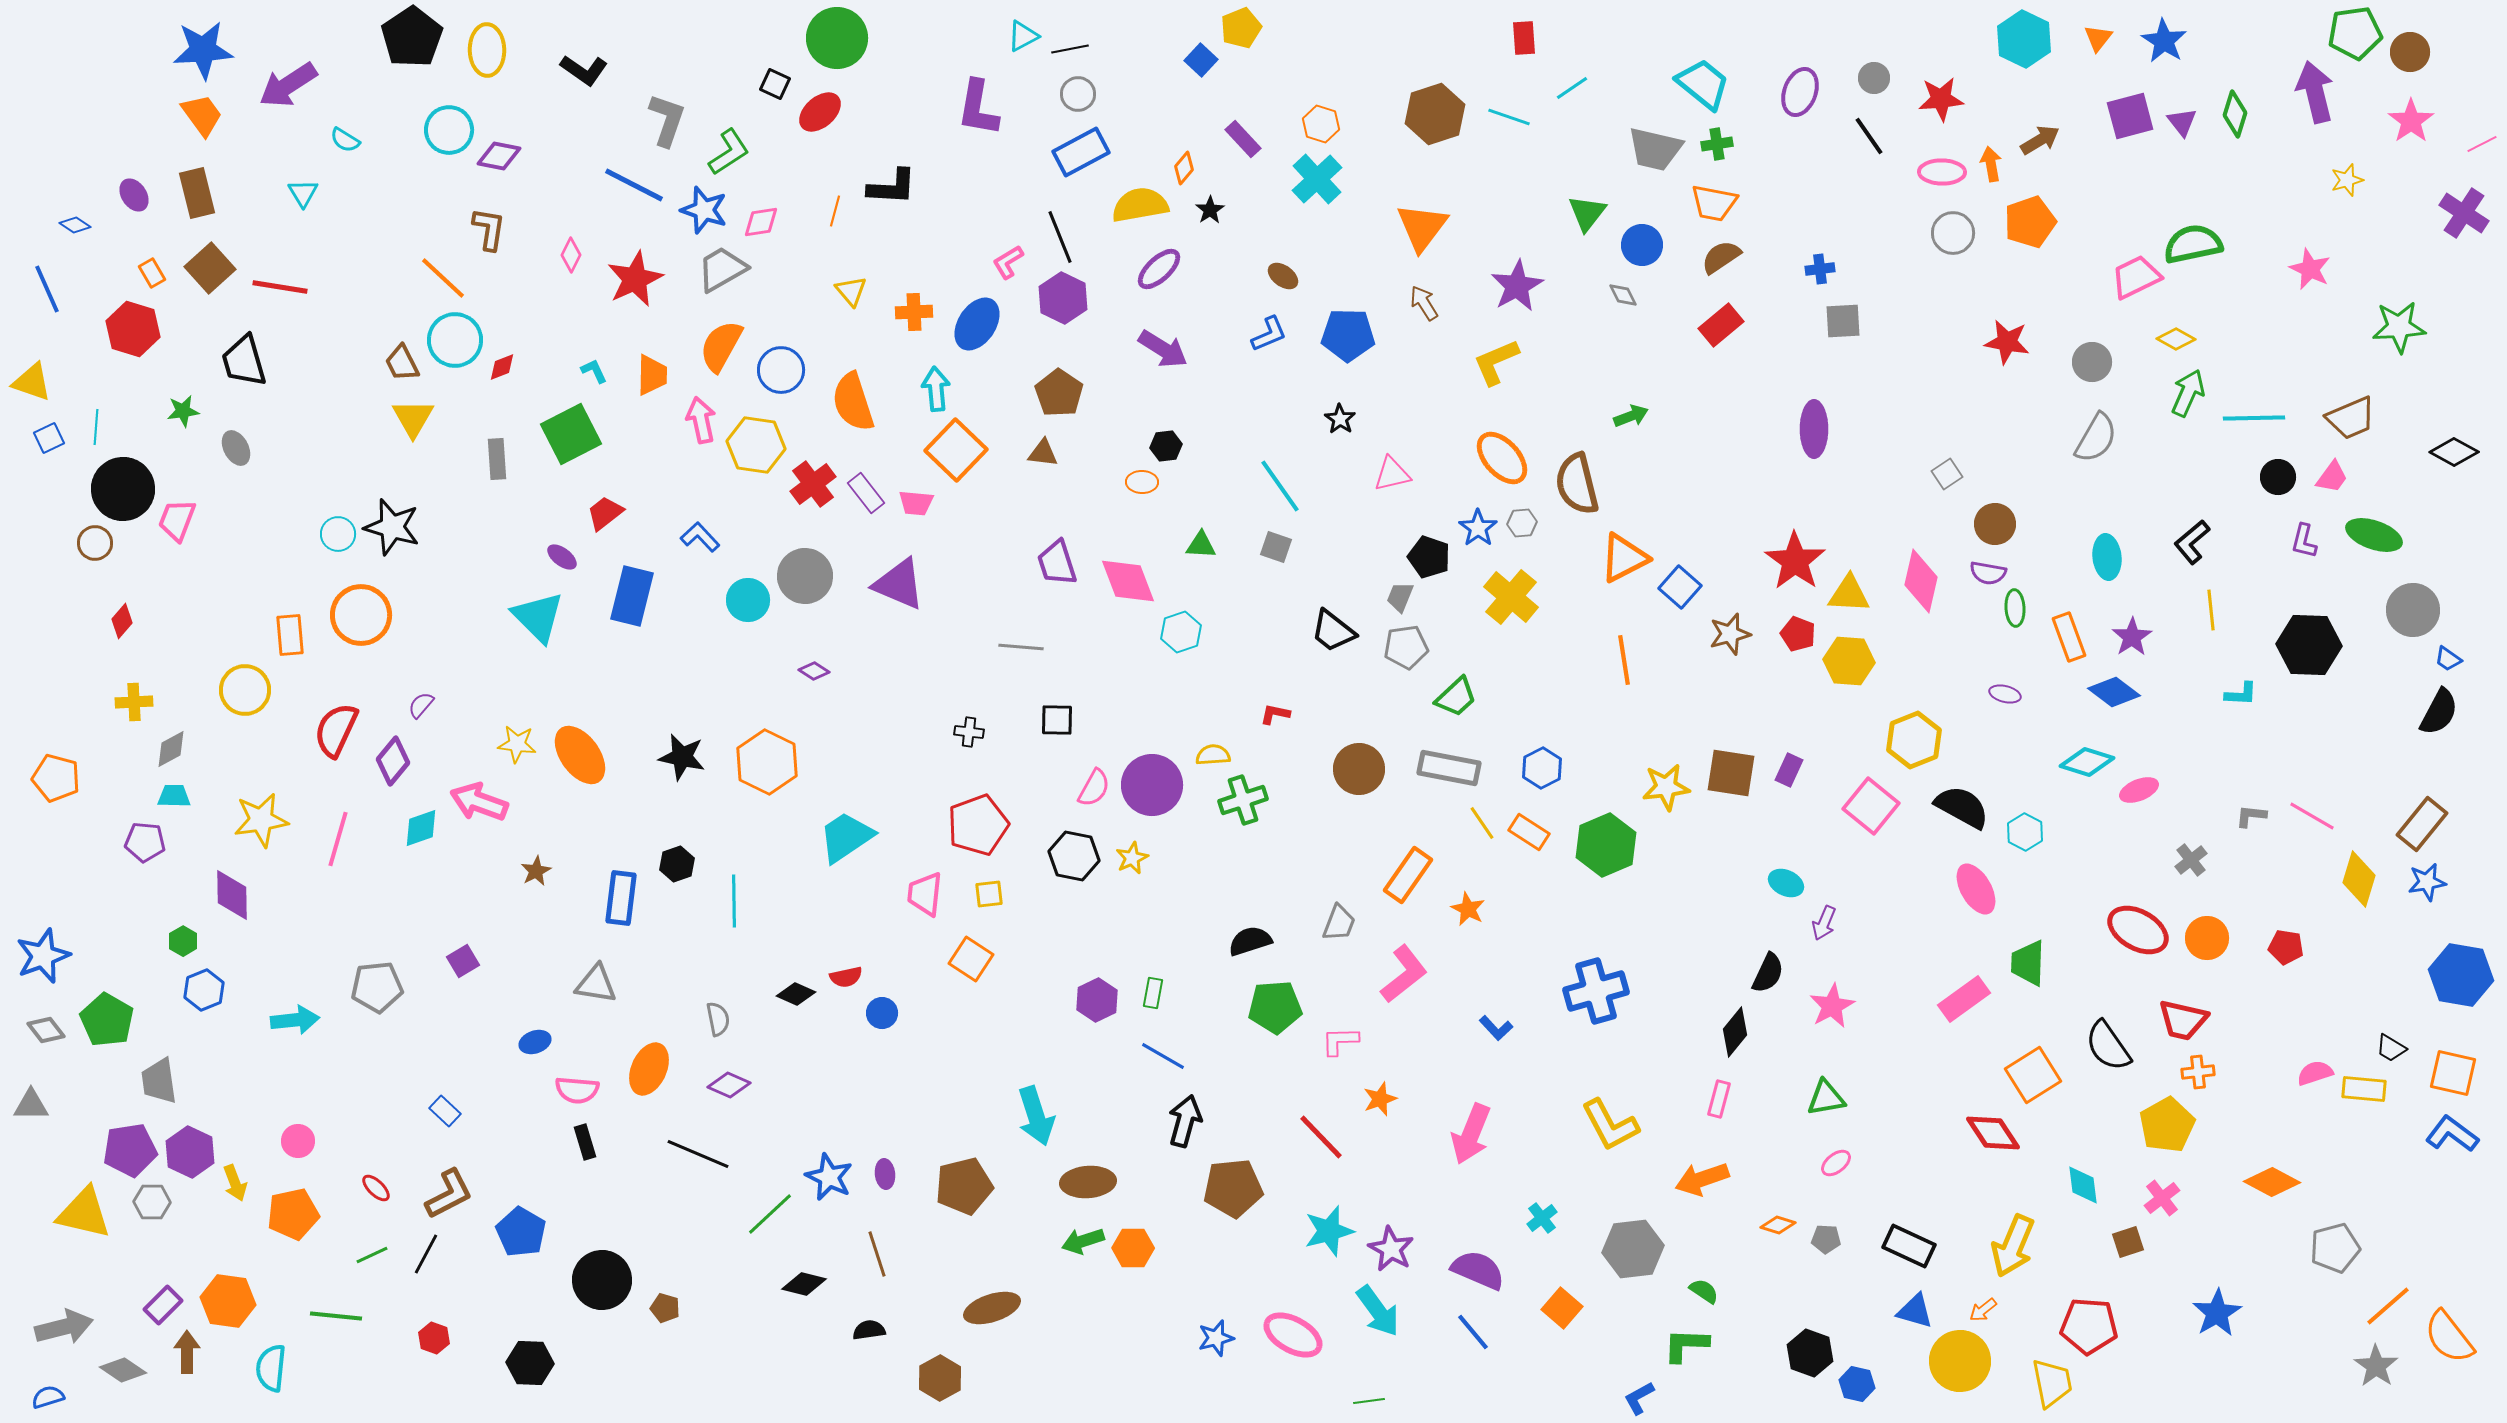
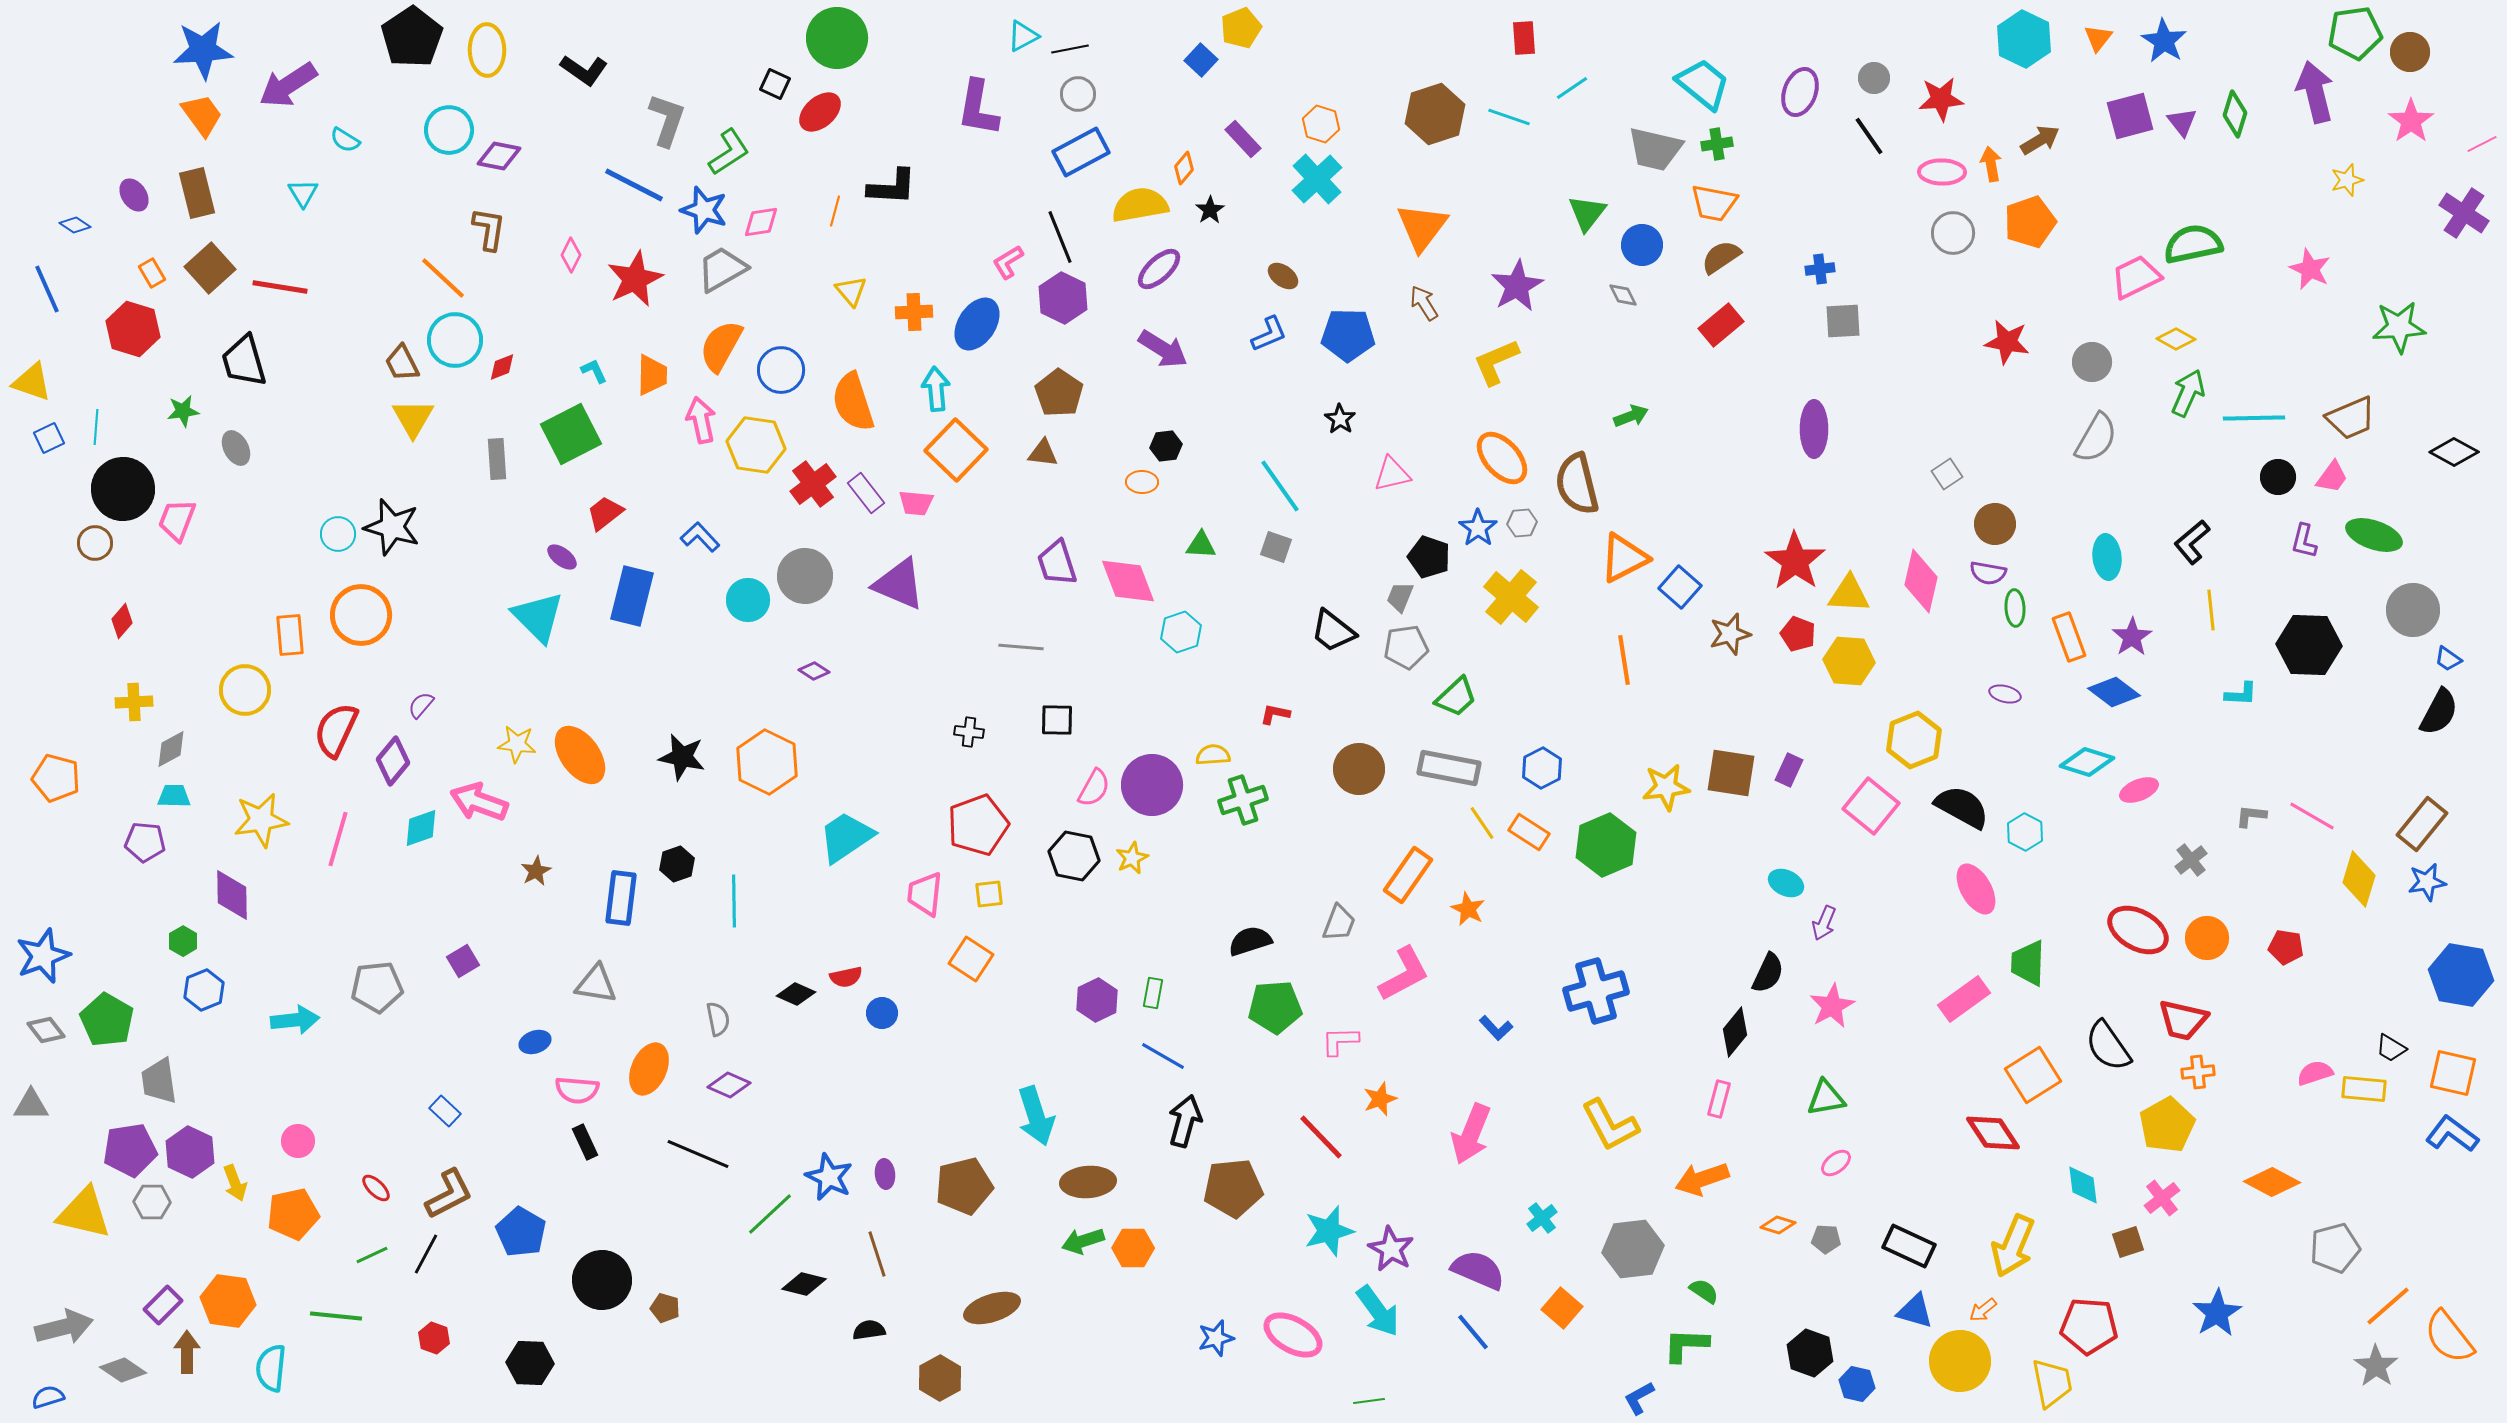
pink L-shape at (1404, 974): rotated 10 degrees clockwise
black rectangle at (585, 1142): rotated 8 degrees counterclockwise
